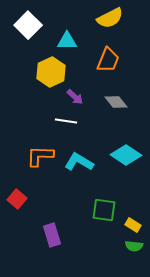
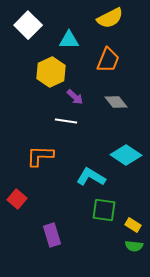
cyan triangle: moved 2 px right, 1 px up
cyan L-shape: moved 12 px right, 15 px down
